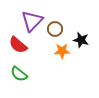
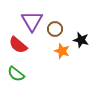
purple triangle: rotated 15 degrees counterclockwise
orange star: rotated 21 degrees clockwise
green semicircle: moved 3 px left
